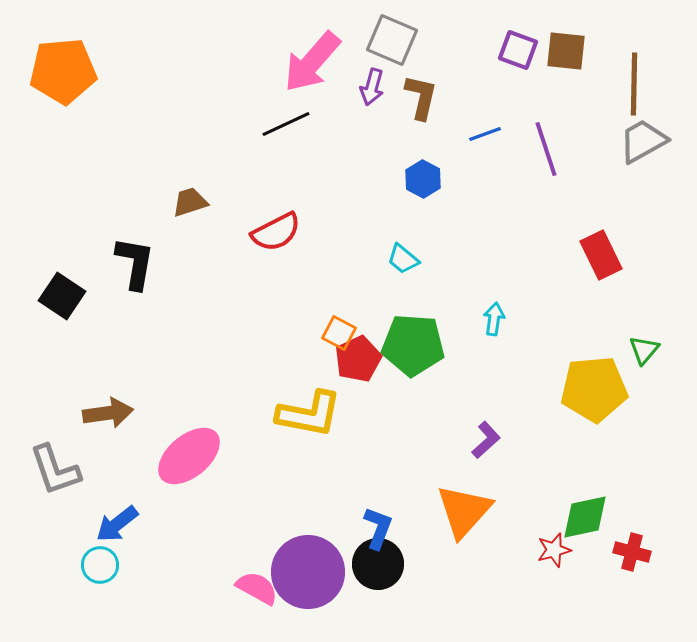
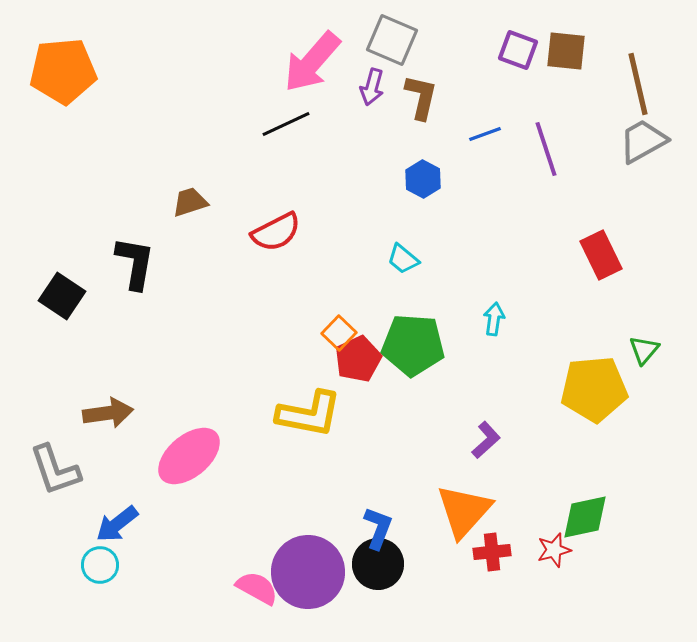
brown line: moved 4 px right; rotated 14 degrees counterclockwise
orange square: rotated 16 degrees clockwise
red cross: moved 140 px left; rotated 21 degrees counterclockwise
